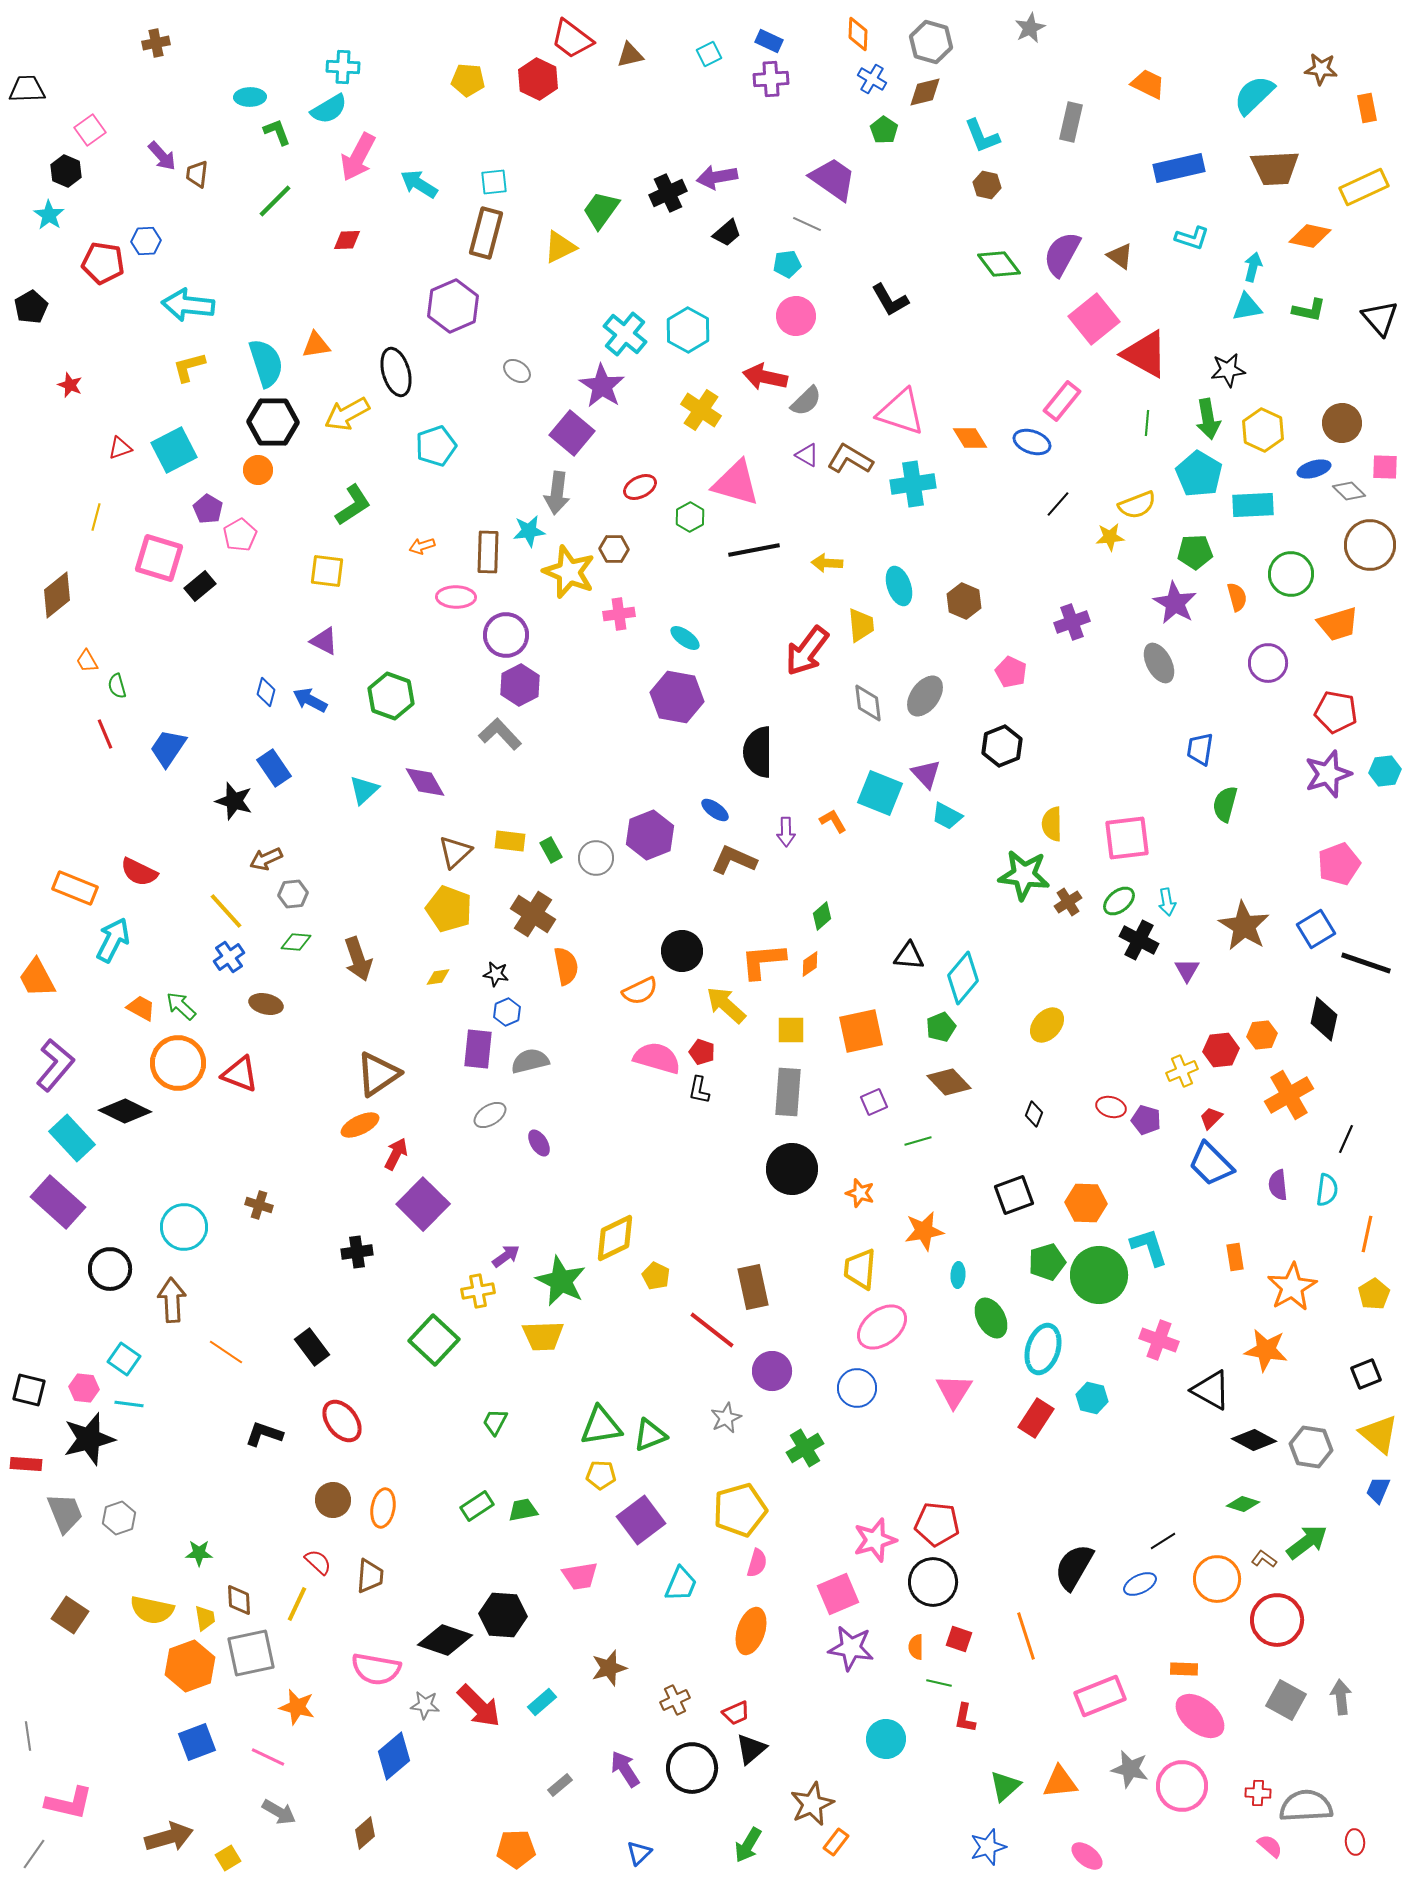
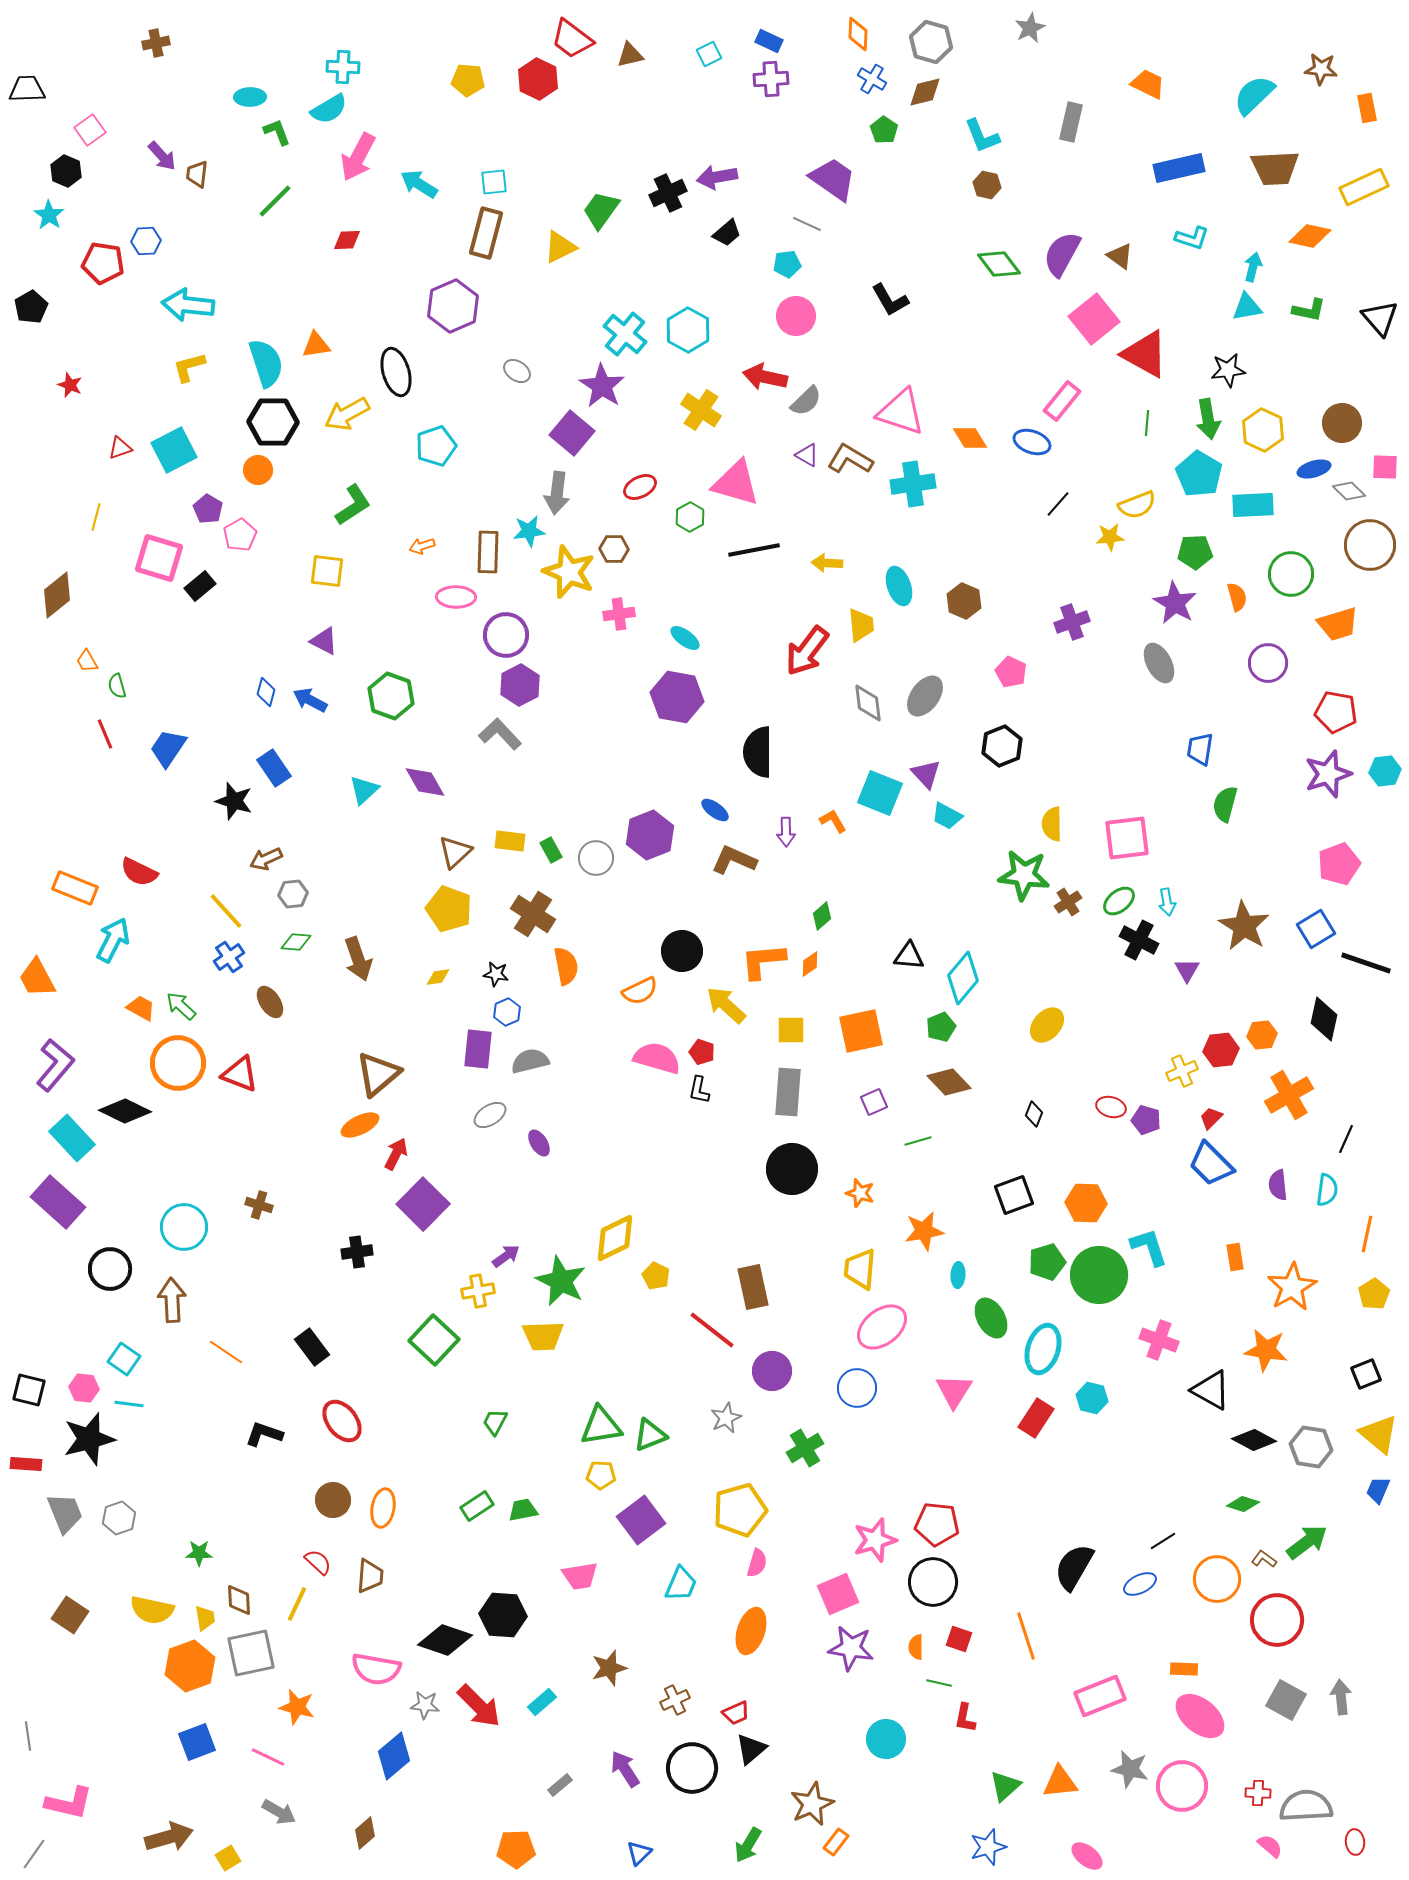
brown ellipse at (266, 1004): moved 4 px right, 2 px up; rotated 44 degrees clockwise
brown triangle at (378, 1074): rotated 6 degrees counterclockwise
